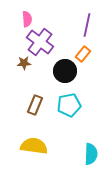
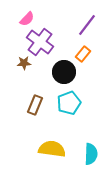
pink semicircle: rotated 49 degrees clockwise
purple line: rotated 25 degrees clockwise
black circle: moved 1 px left, 1 px down
cyan pentagon: moved 2 px up; rotated 10 degrees counterclockwise
yellow semicircle: moved 18 px right, 3 px down
